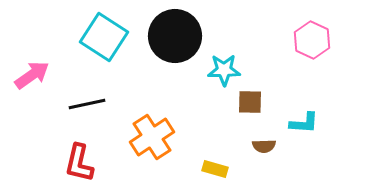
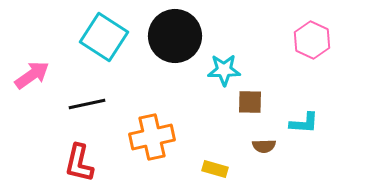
orange cross: rotated 21 degrees clockwise
